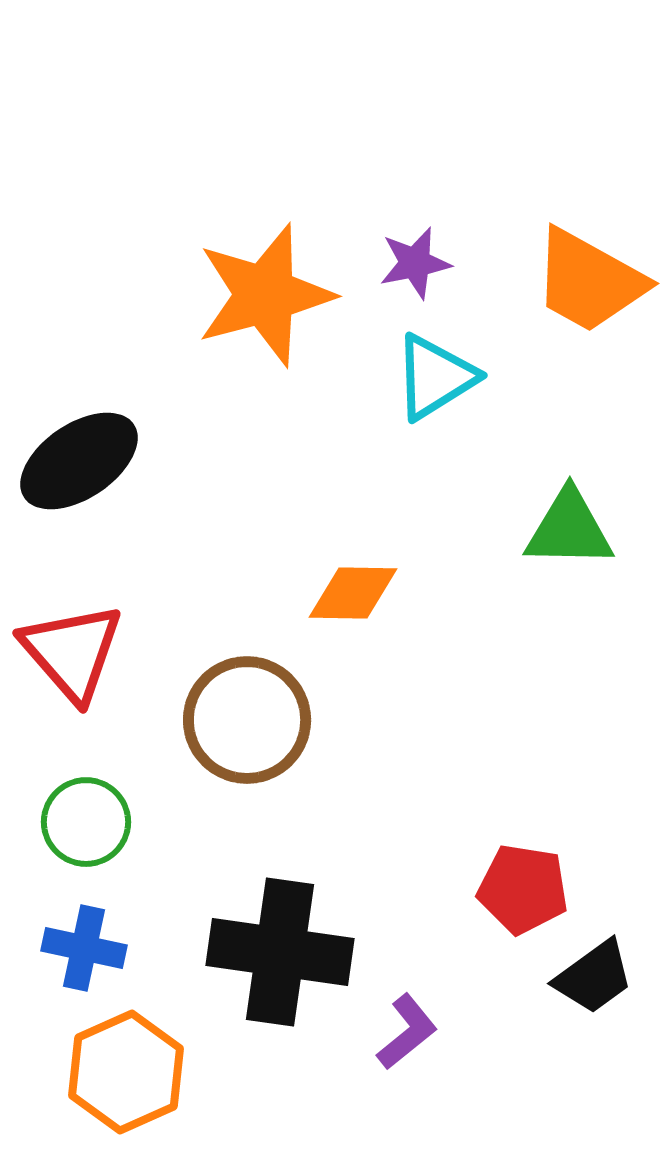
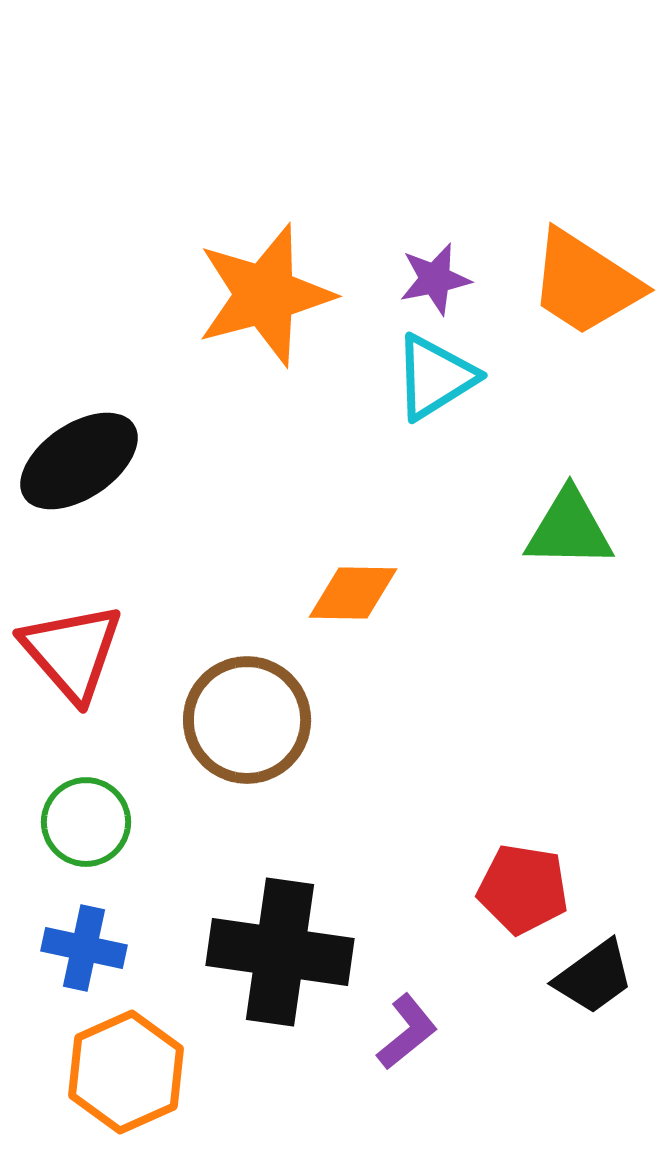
purple star: moved 20 px right, 16 px down
orange trapezoid: moved 4 px left, 2 px down; rotated 4 degrees clockwise
